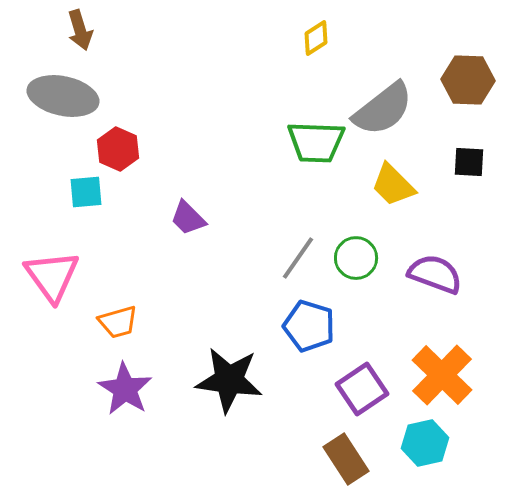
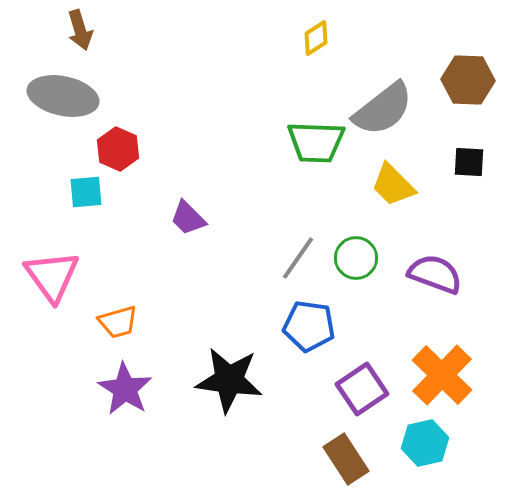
blue pentagon: rotated 9 degrees counterclockwise
